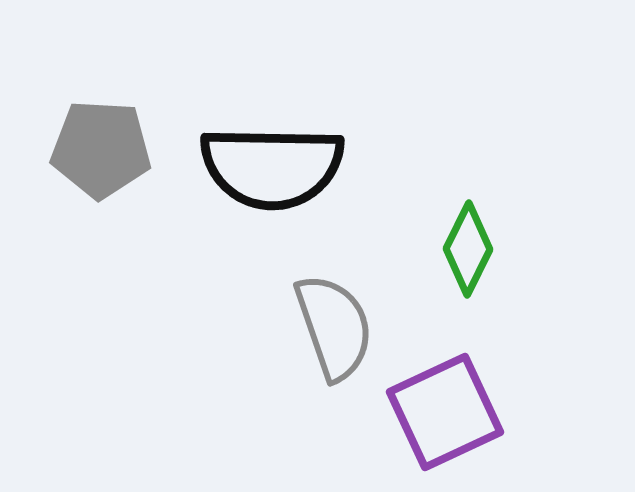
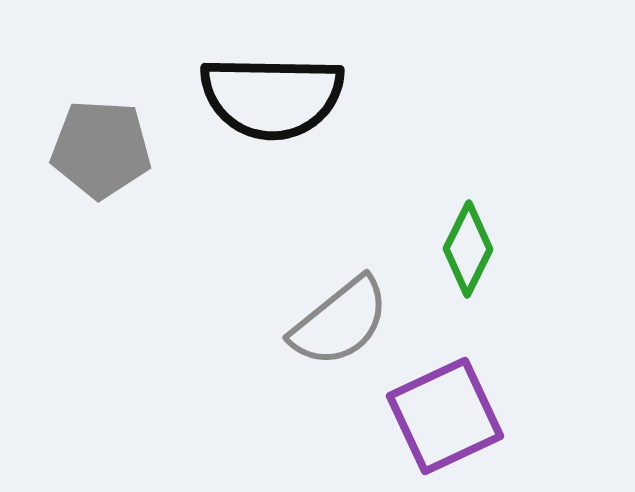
black semicircle: moved 70 px up
gray semicircle: moved 6 px right, 5 px up; rotated 70 degrees clockwise
purple square: moved 4 px down
